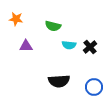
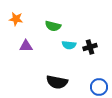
black cross: rotated 24 degrees clockwise
black semicircle: moved 2 px left, 1 px down; rotated 15 degrees clockwise
blue circle: moved 5 px right
